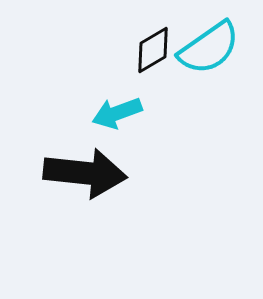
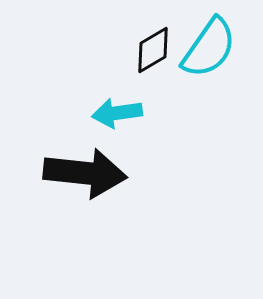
cyan semicircle: rotated 20 degrees counterclockwise
cyan arrow: rotated 12 degrees clockwise
